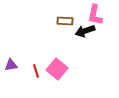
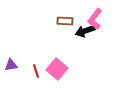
pink L-shape: moved 4 px down; rotated 25 degrees clockwise
